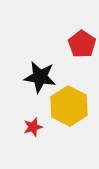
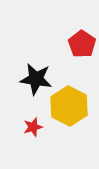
black star: moved 4 px left, 2 px down
